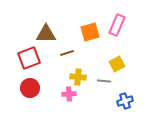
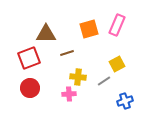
orange square: moved 1 px left, 3 px up
gray line: rotated 40 degrees counterclockwise
